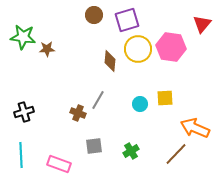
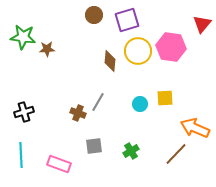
yellow circle: moved 2 px down
gray line: moved 2 px down
